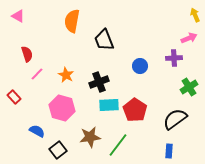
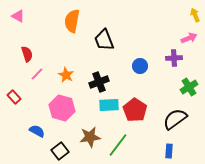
black square: moved 2 px right, 1 px down
